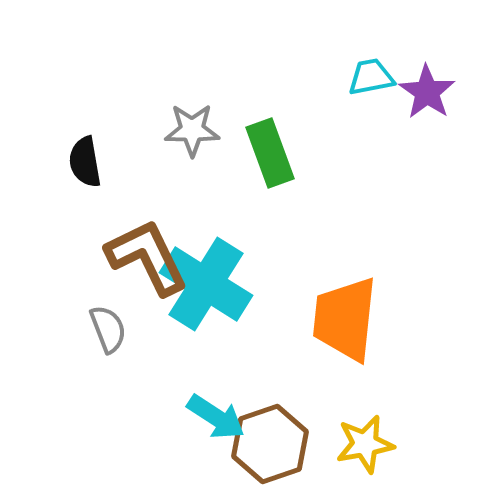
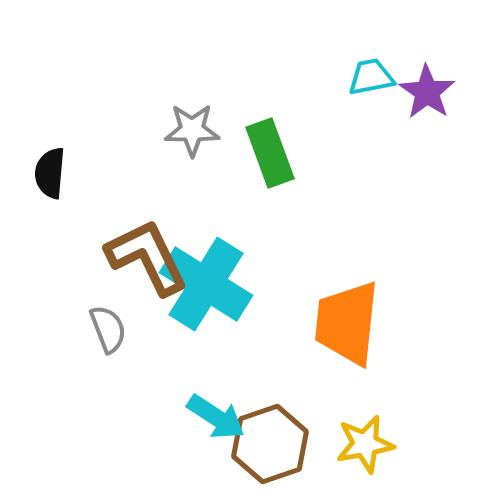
black semicircle: moved 35 px left, 11 px down; rotated 15 degrees clockwise
orange trapezoid: moved 2 px right, 4 px down
